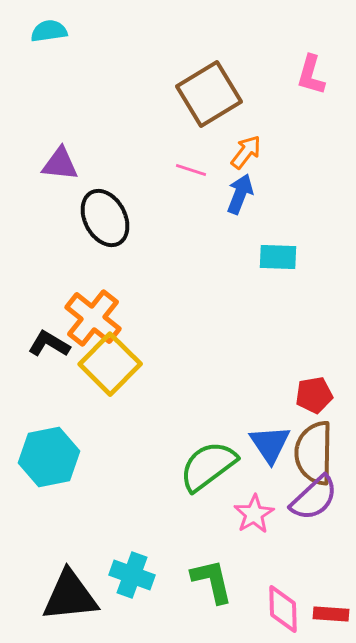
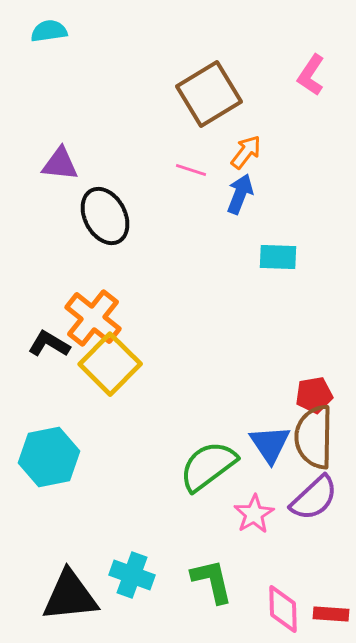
pink L-shape: rotated 18 degrees clockwise
black ellipse: moved 2 px up
brown semicircle: moved 16 px up
